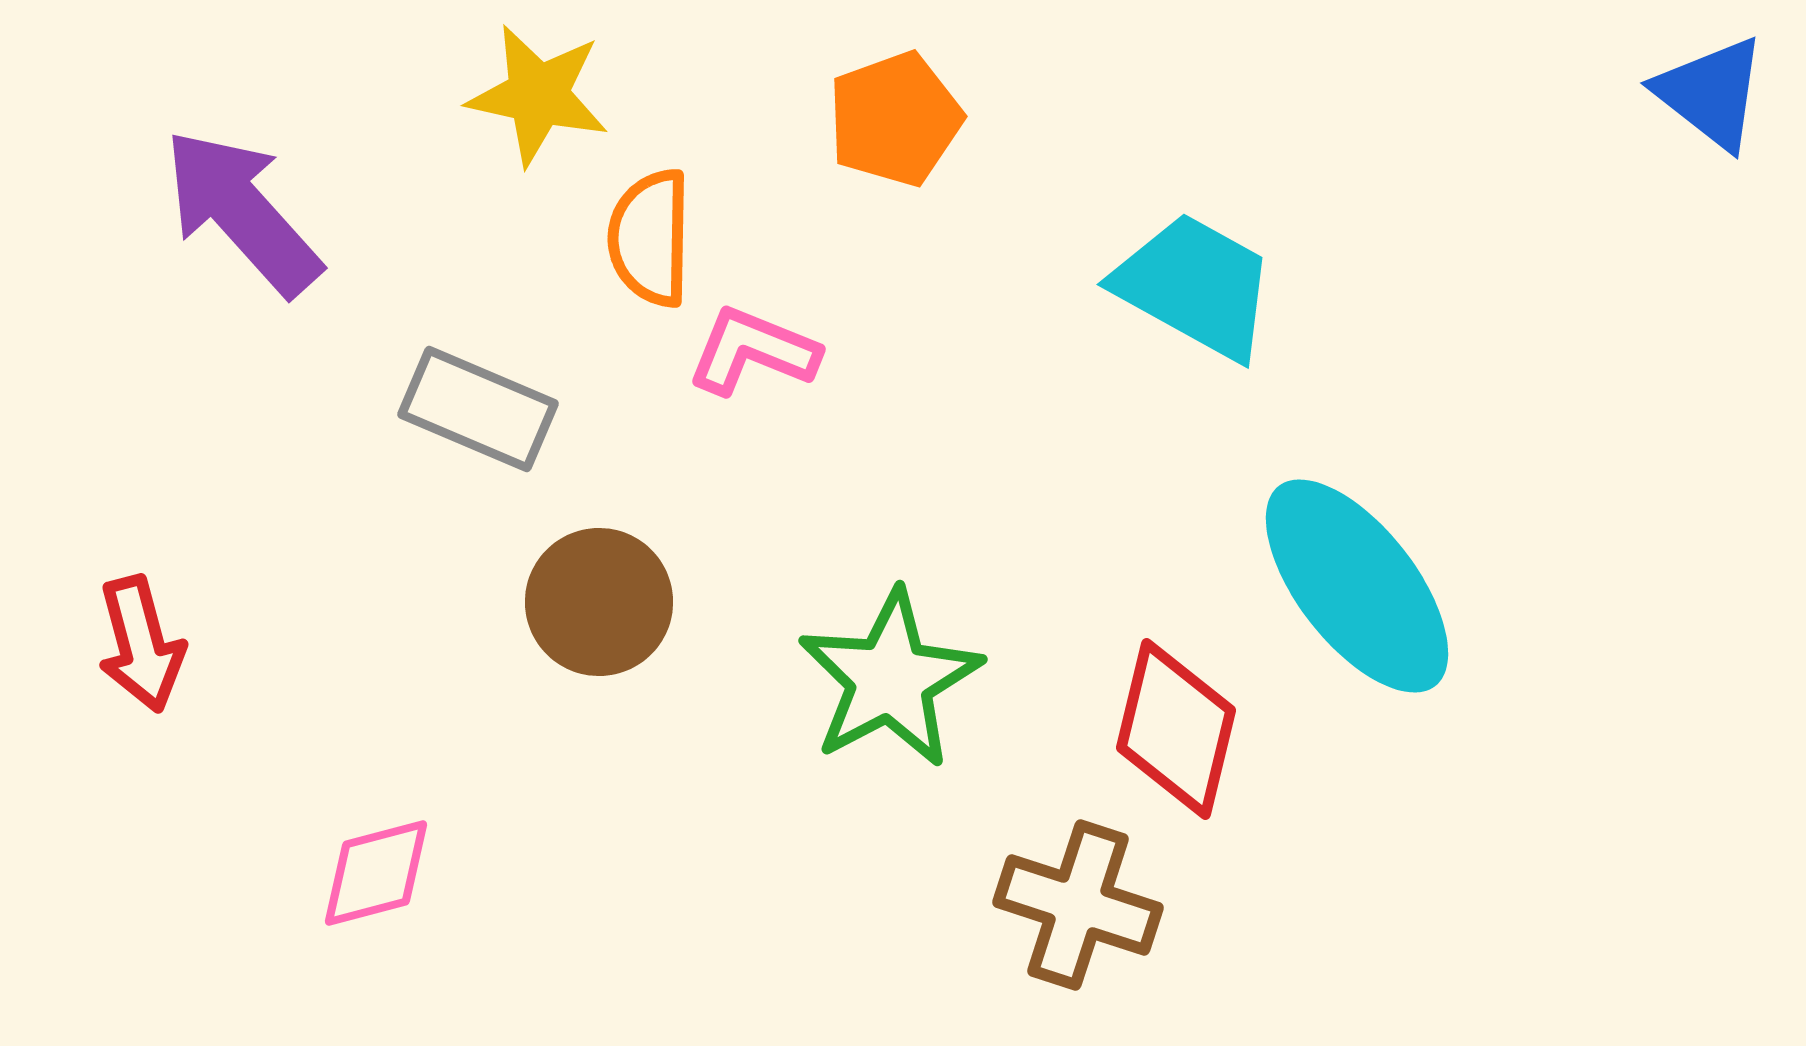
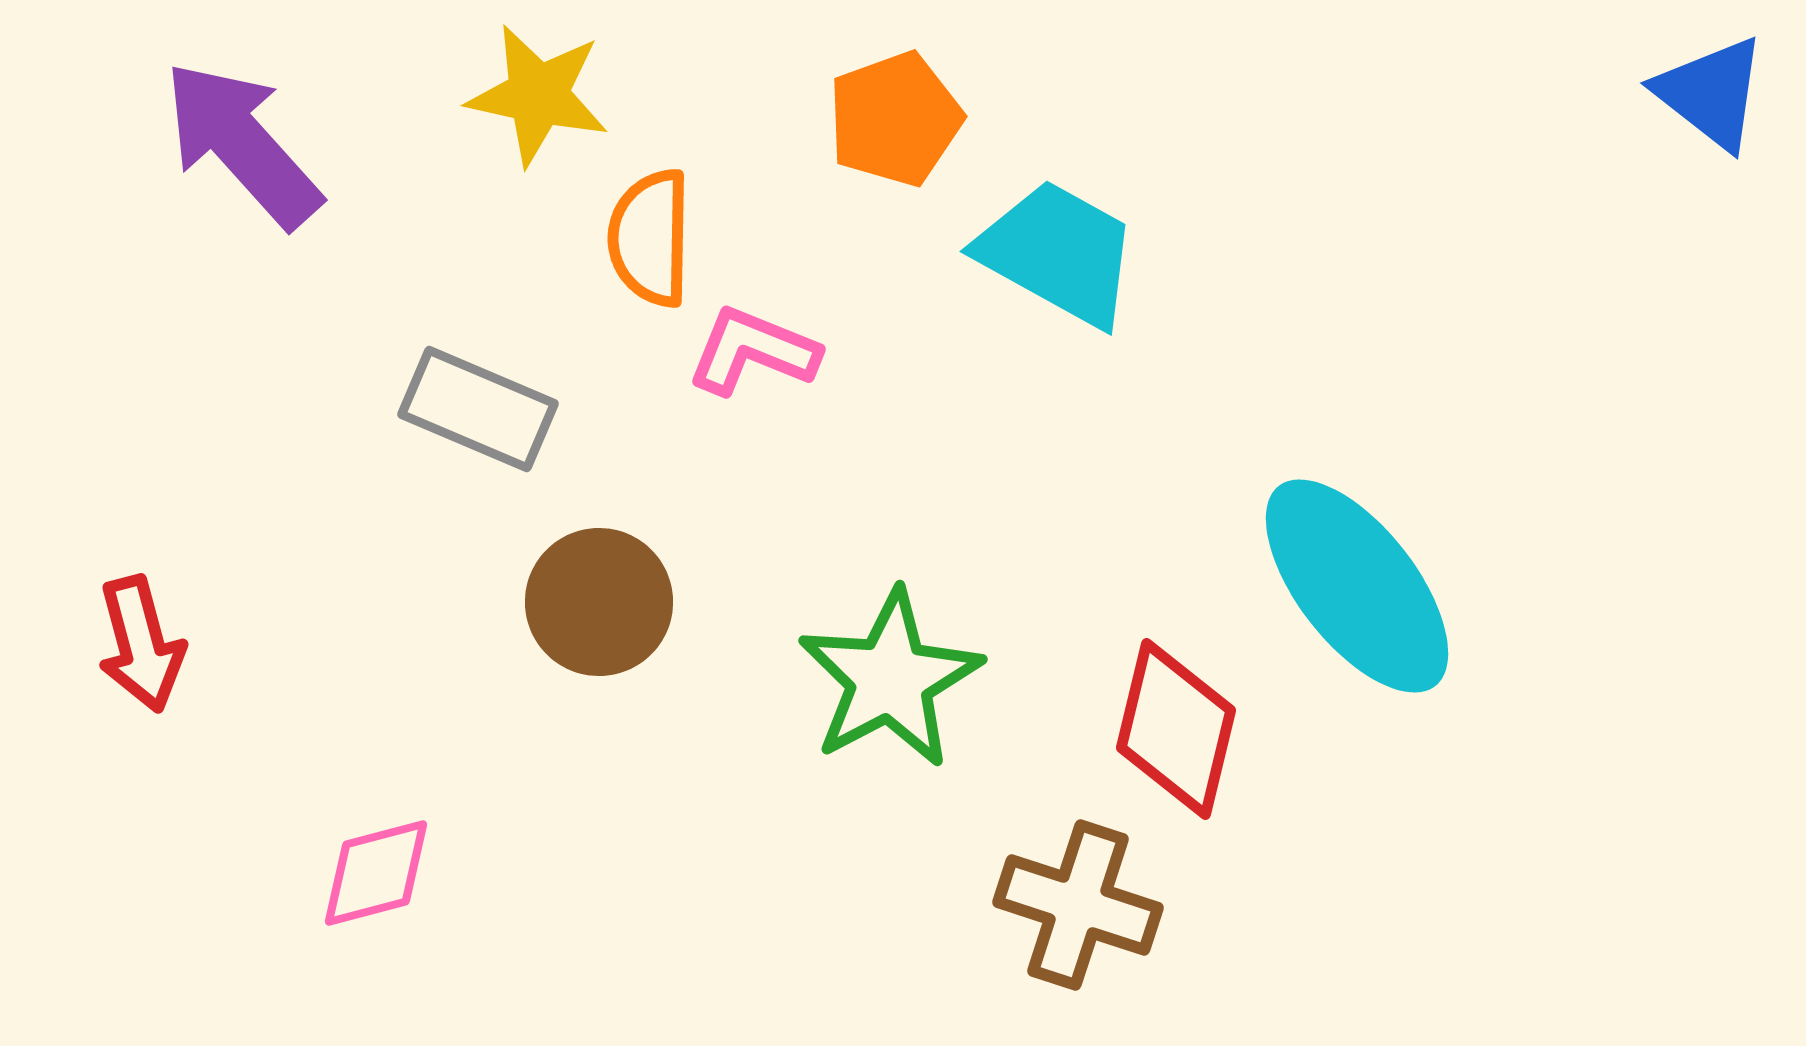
purple arrow: moved 68 px up
cyan trapezoid: moved 137 px left, 33 px up
